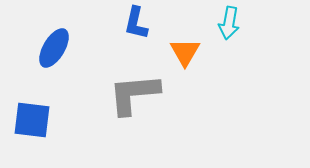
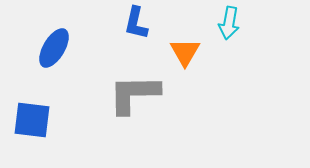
gray L-shape: rotated 4 degrees clockwise
